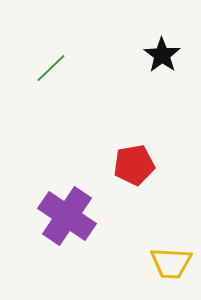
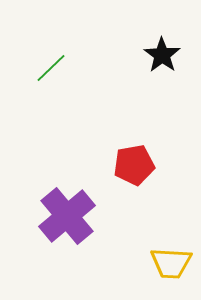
purple cross: rotated 16 degrees clockwise
